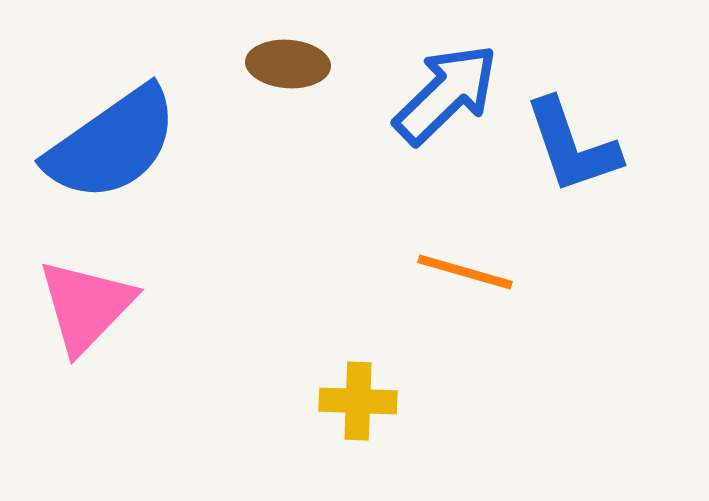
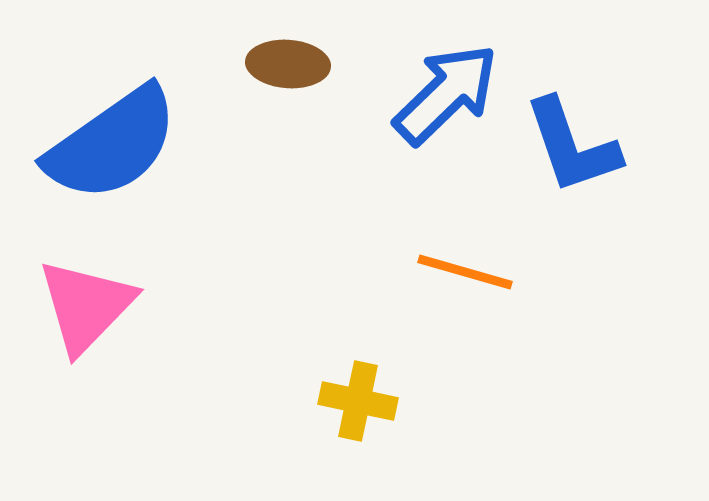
yellow cross: rotated 10 degrees clockwise
